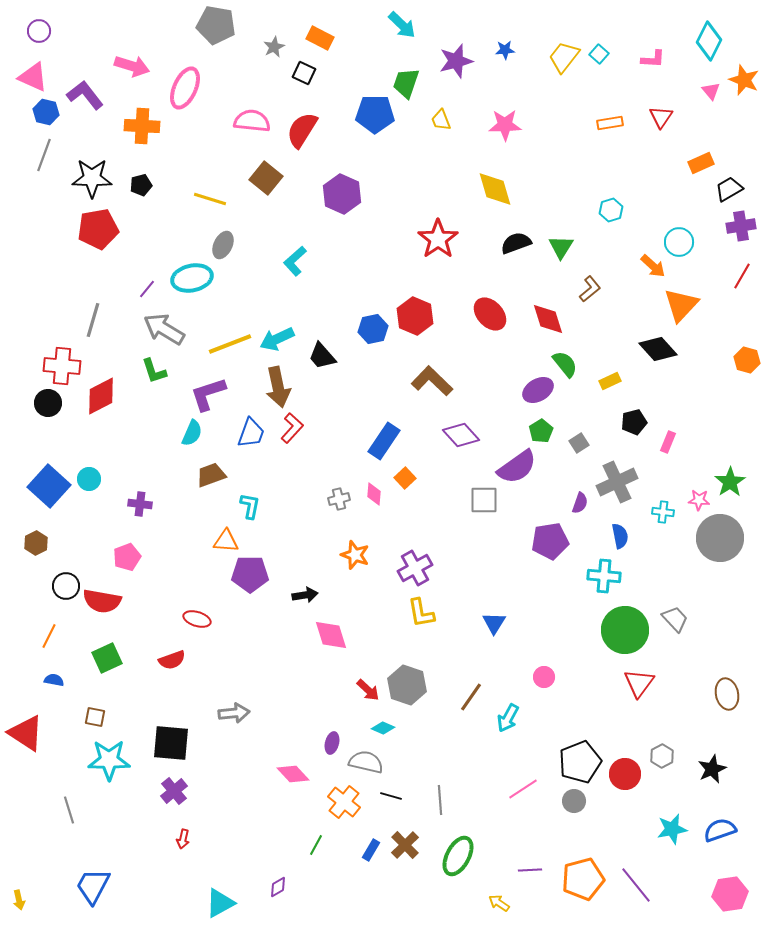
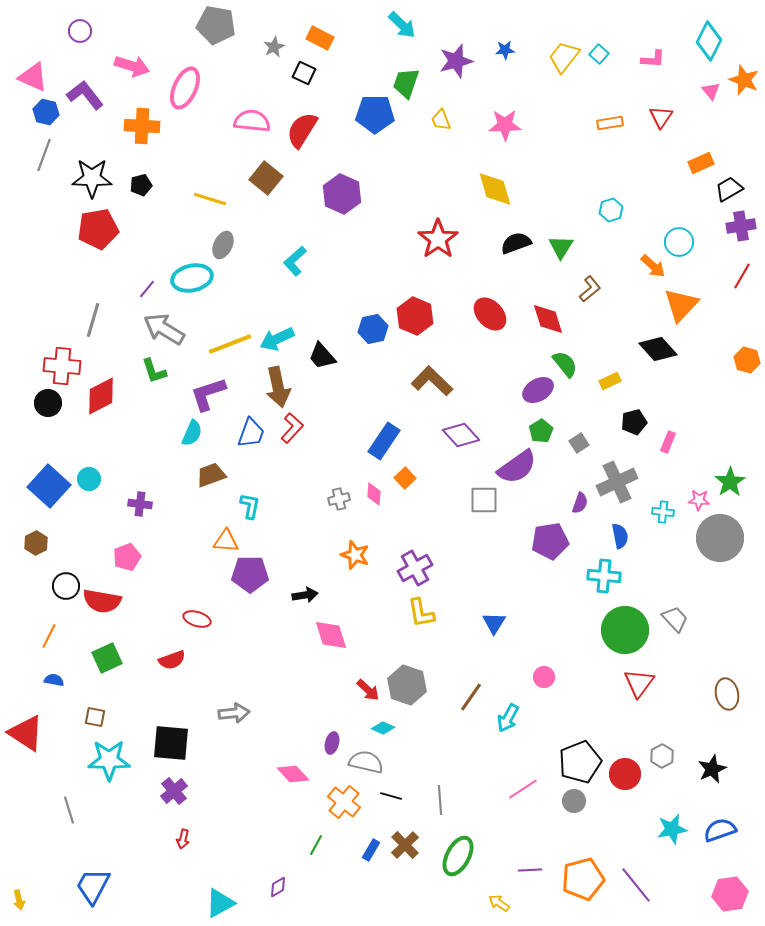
purple circle at (39, 31): moved 41 px right
